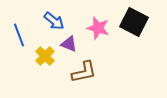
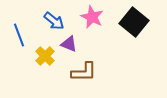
black square: rotated 12 degrees clockwise
pink star: moved 6 px left, 11 px up; rotated 10 degrees clockwise
brown L-shape: rotated 12 degrees clockwise
